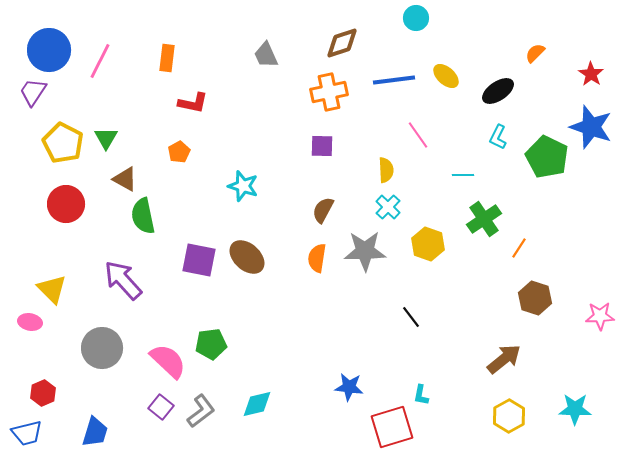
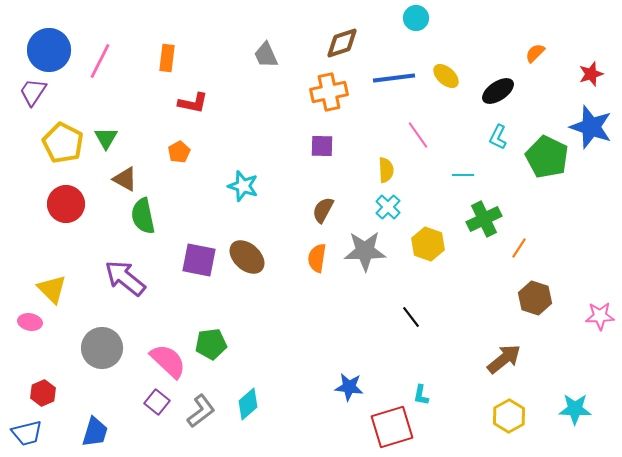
red star at (591, 74): rotated 20 degrees clockwise
blue line at (394, 80): moved 2 px up
green cross at (484, 219): rotated 8 degrees clockwise
purple arrow at (123, 280): moved 2 px right, 2 px up; rotated 9 degrees counterclockwise
cyan diamond at (257, 404): moved 9 px left; rotated 28 degrees counterclockwise
purple square at (161, 407): moved 4 px left, 5 px up
